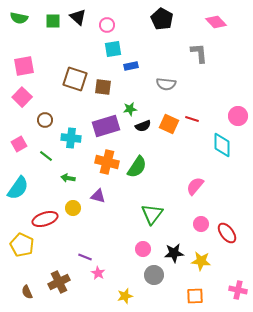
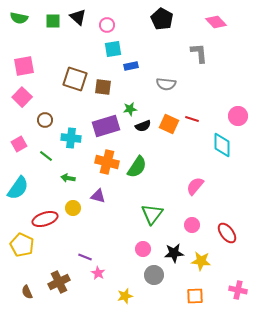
pink circle at (201, 224): moved 9 px left, 1 px down
